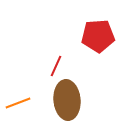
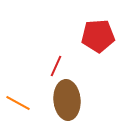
orange line: rotated 50 degrees clockwise
